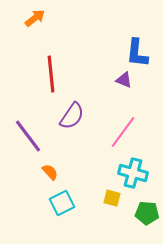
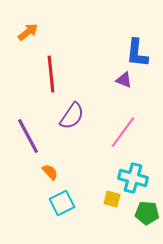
orange arrow: moved 7 px left, 14 px down
purple line: rotated 9 degrees clockwise
cyan cross: moved 5 px down
yellow square: moved 1 px down
